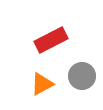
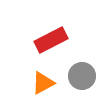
orange triangle: moved 1 px right, 1 px up
